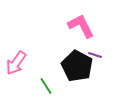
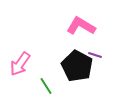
pink L-shape: rotated 32 degrees counterclockwise
pink arrow: moved 4 px right, 1 px down
